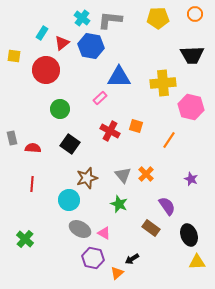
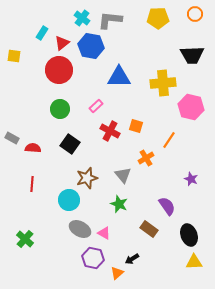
red circle: moved 13 px right
pink rectangle: moved 4 px left, 8 px down
gray rectangle: rotated 48 degrees counterclockwise
orange cross: moved 16 px up; rotated 14 degrees clockwise
brown rectangle: moved 2 px left, 1 px down
yellow triangle: moved 3 px left
